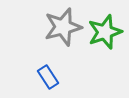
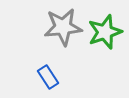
gray star: rotated 9 degrees clockwise
